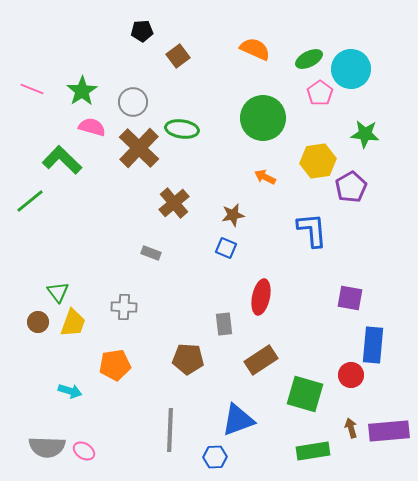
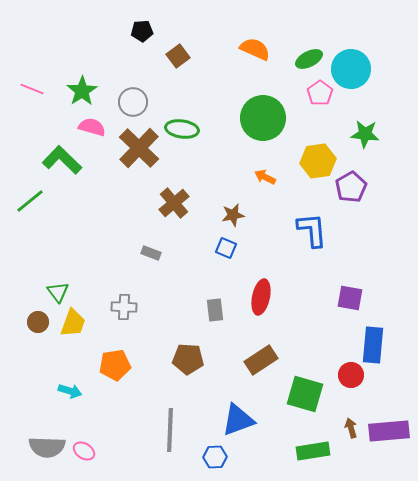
gray rectangle at (224, 324): moved 9 px left, 14 px up
